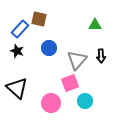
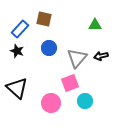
brown square: moved 5 px right
black arrow: rotated 80 degrees clockwise
gray triangle: moved 2 px up
